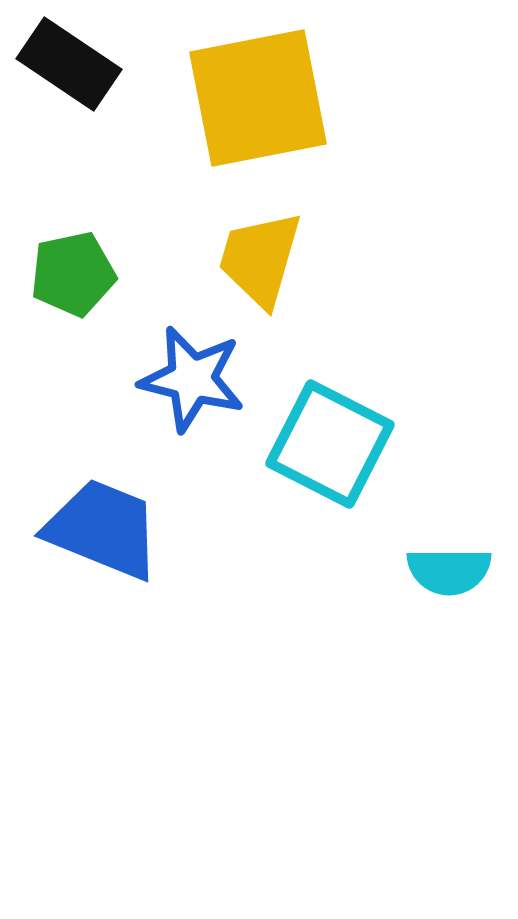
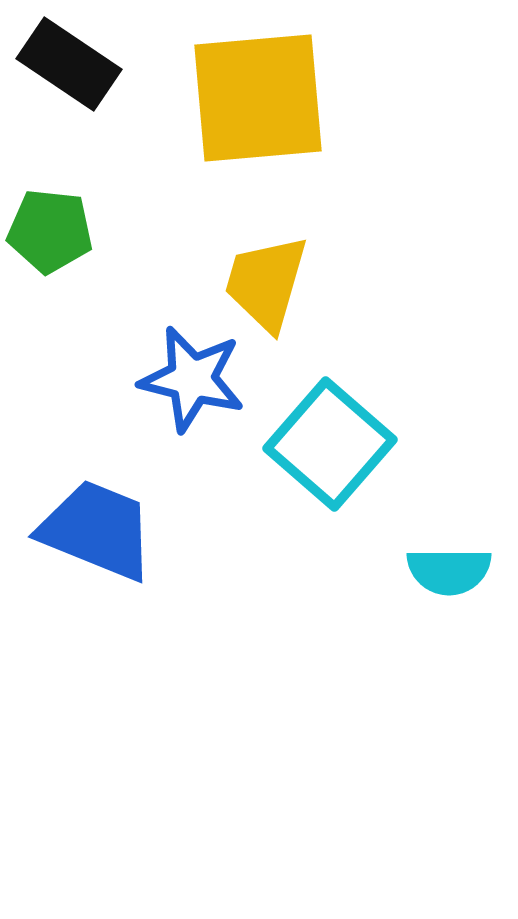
yellow square: rotated 6 degrees clockwise
yellow trapezoid: moved 6 px right, 24 px down
green pentagon: moved 23 px left, 43 px up; rotated 18 degrees clockwise
cyan square: rotated 14 degrees clockwise
blue trapezoid: moved 6 px left, 1 px down
